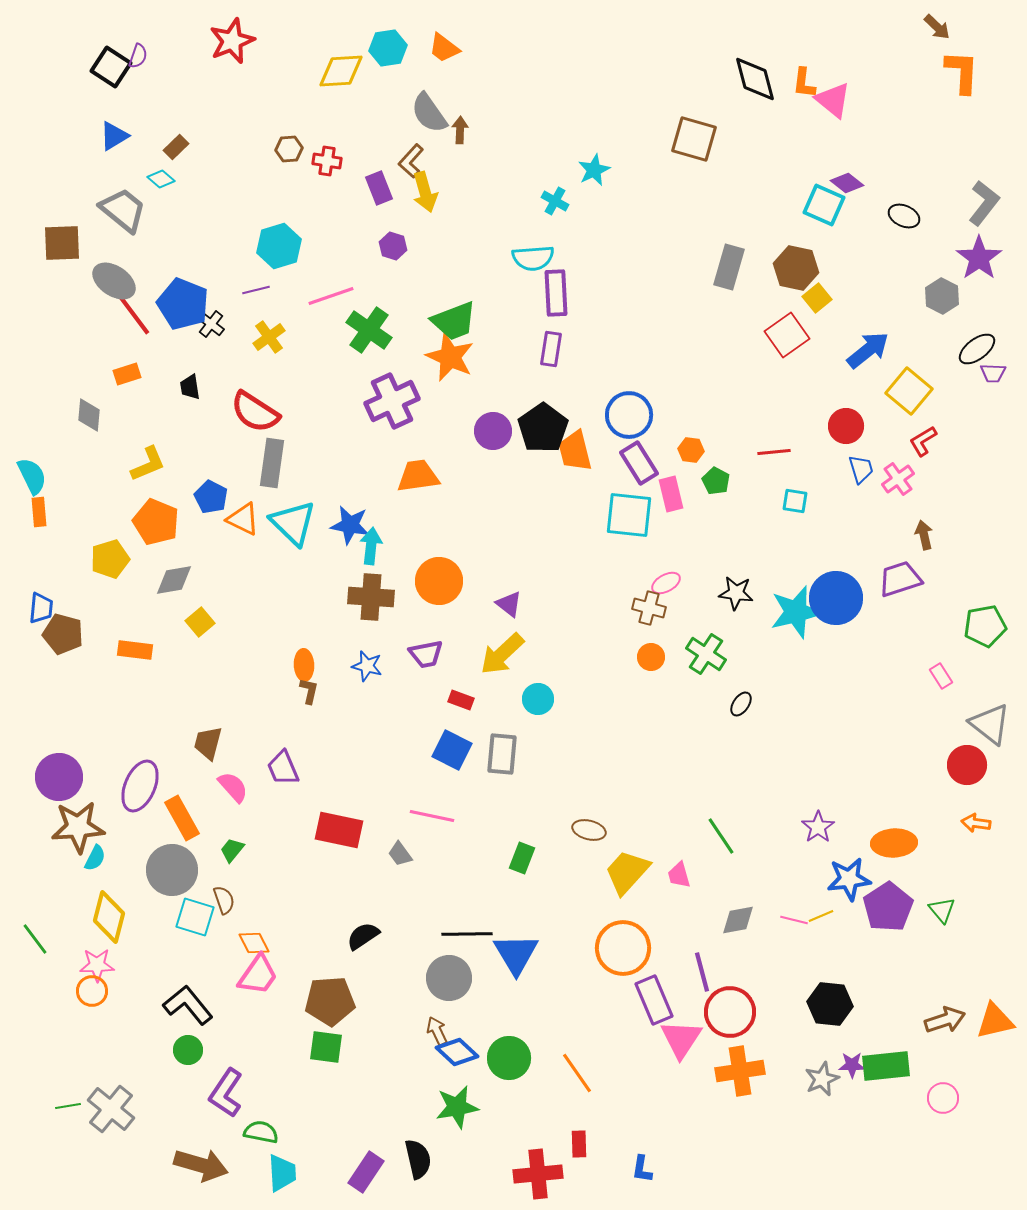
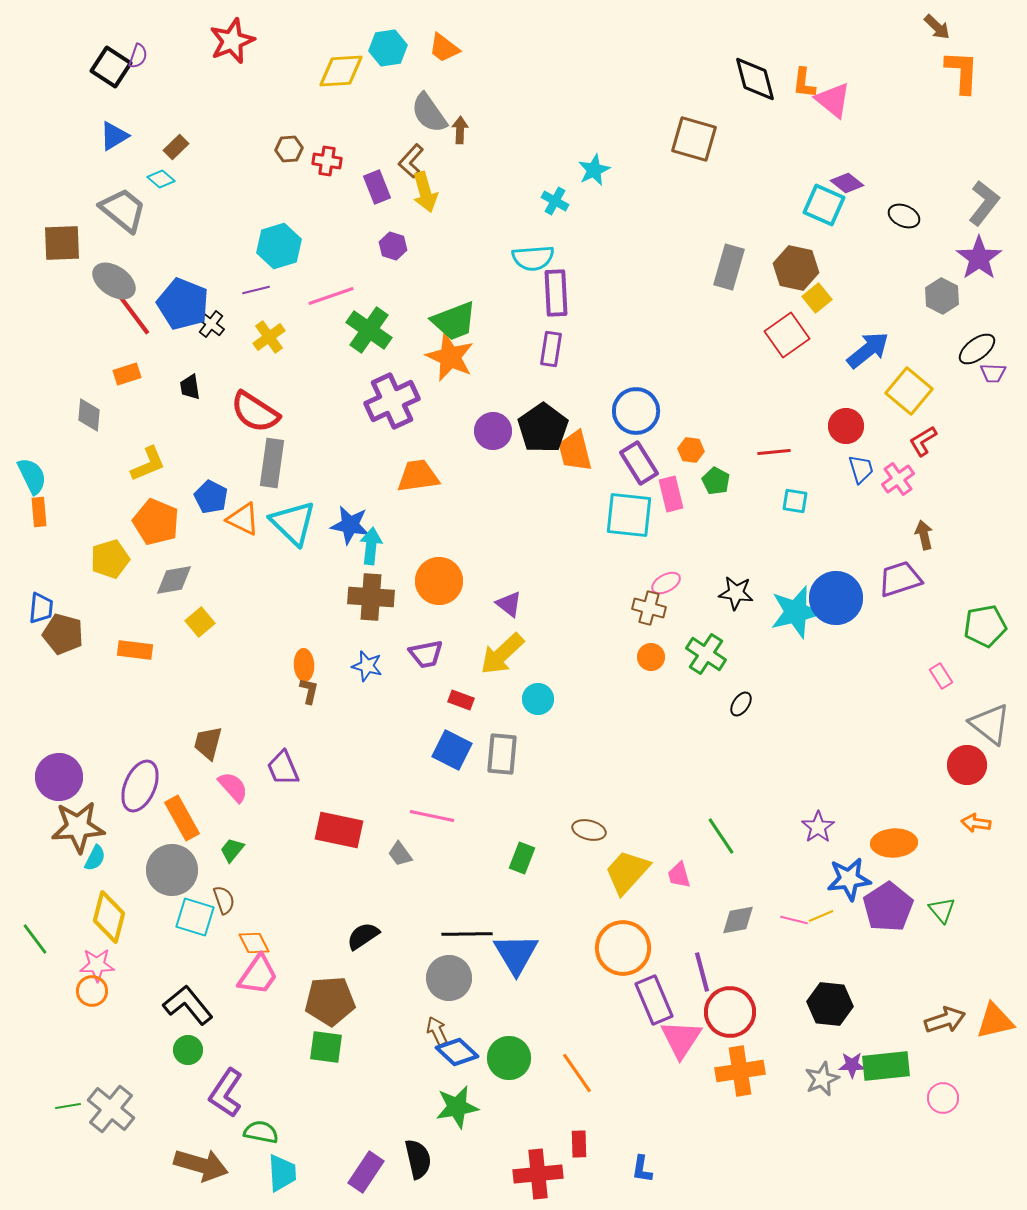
purple rectangle at (379, 188): moved 2 px left, 1 px up
blue circle at (629, 415): moved 7 px right, 4 px up
